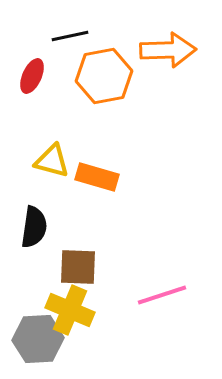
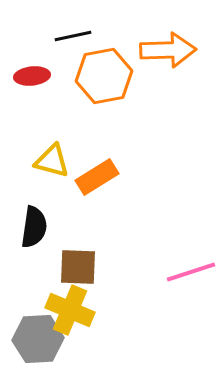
black line: moved 3 px right
red ellipse: rotated 60 degrees clockwise
orange rectangle: rotated 48 degrees counterclockwise
pink line: moved 29 px right, 23 px up
